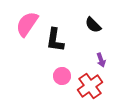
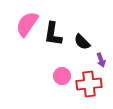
black semicircle: moved 11 px left, 17 px down
black L-shape: moved 2 px left, 6 px up
red cross: moved 1 px left, 2 px up; rotated 30 degrees clockwise
